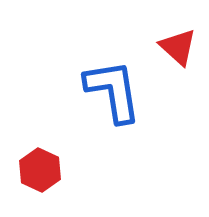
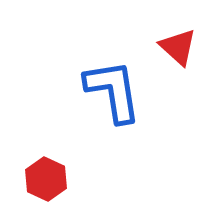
red hexagon: moved 6 px right, 9 px down
